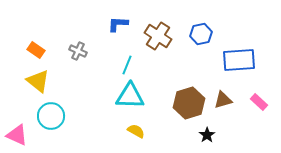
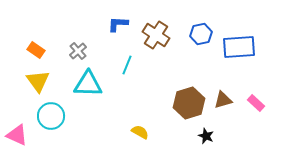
brown cross: moved 2 px left, 1 px up
gray cross: rotated 24 degrees clockwise
blue rectangle: moved 13 px up
yellow triangle: rotated 15 degrees clockwise
cyan triangle: moved 42 px left, 12 px up
pink rectangle: moved 3 px left, 1 px down
yellow semicircle: moved 4 px right, 1 px down
black star: moved 1 px left, 1 px down; rotated 14 degrees counterclockwise
